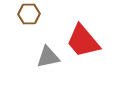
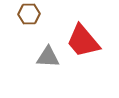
gray triangle: rotated 15 degrees clockwise
